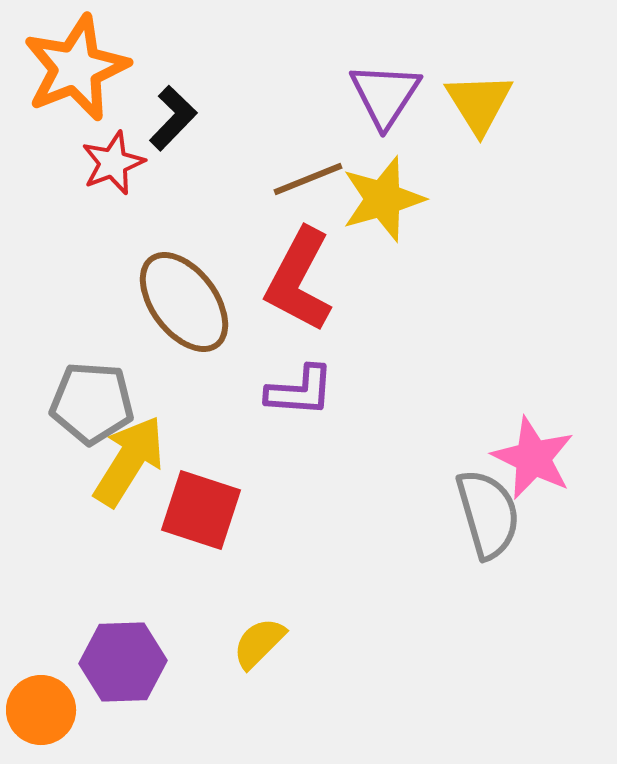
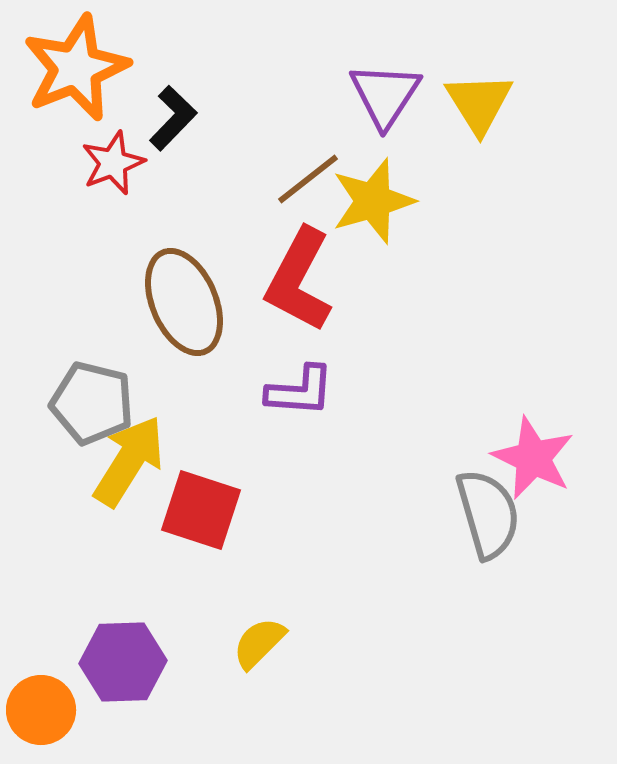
brown line: rotated 16 degrees counterclockwise
yellow star: moved 10 px left, 2 px down
brown ellipse: rotated 14 degrees clockwise
gray pentagon: rotated 10 degrees clockwise
